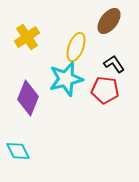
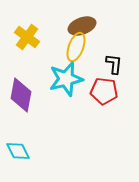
brown ellipse: moved 27 px left, 5 px down; rotated 32 degrees clockwise
yellow cross: rotated 20 degrees counterclockwise
black L-shape: rotated 40 degrees clockwise
red pentagon: moved 1 px left, 1 px down
purple diamond: moved 7 px left, 3 px up; rotated 12 degrees counterclockwise
